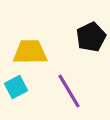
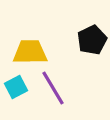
black pentagon: moved 1 px right, 3 px down
purple line: moved 16 px left, 3 px up
